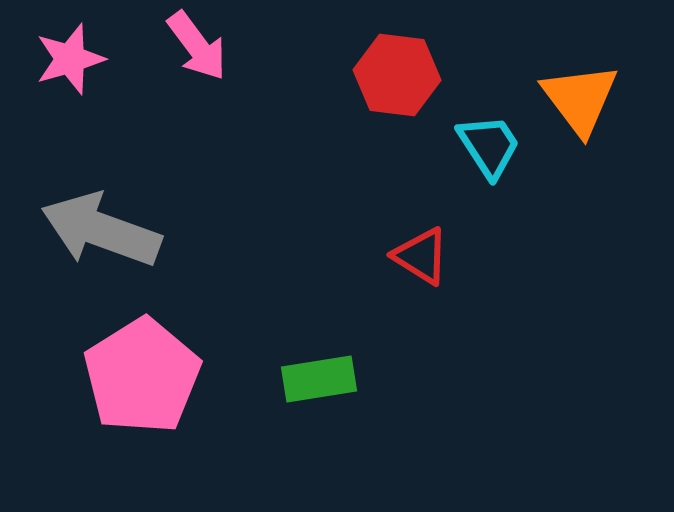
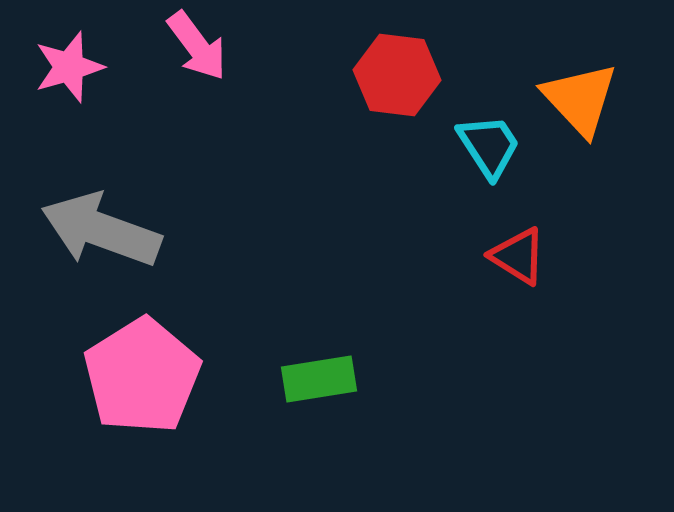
pink star: moved 1 px left, 8 px down
orange triangle: rotated 6 degrees counterclockwise
red triangle: moved 97 px right
